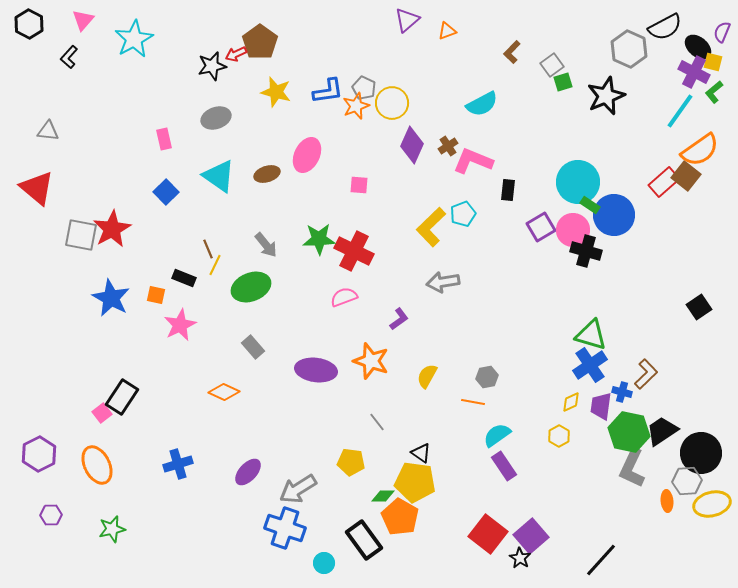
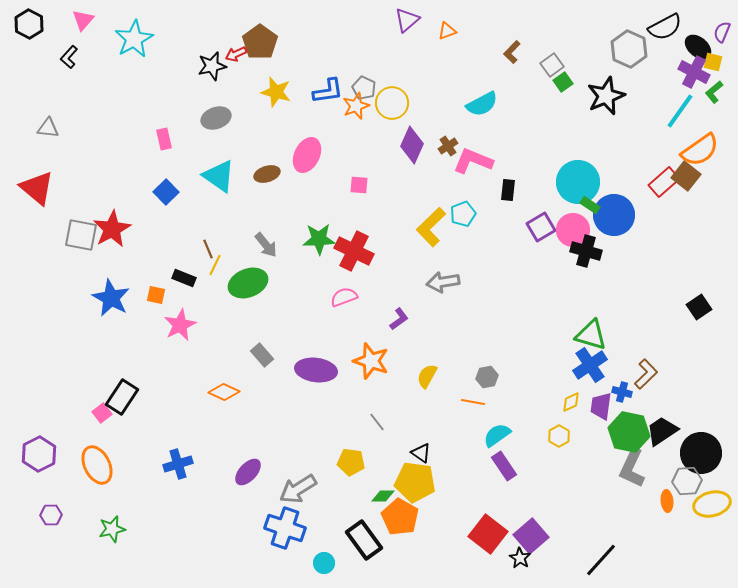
green square at (563, 82): rotated 18 degrees counterclockwise
gray triangle at (48, 131): moved 3 px up
green ellipse at (251, 287): moved 3 px left, 4 px up
gray rectangle at (253, 347): moved 9 px right, 8 px down
